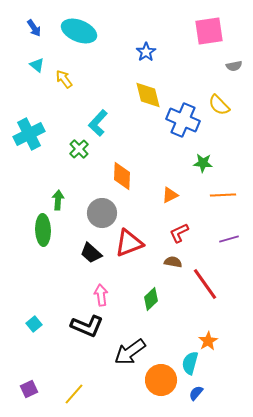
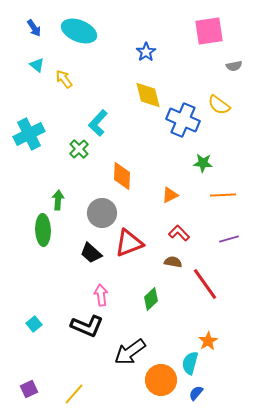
yellow semicircle: rotated 10 degrees counterclockwise
red L-shape: rotated 70 degrees clockwise
